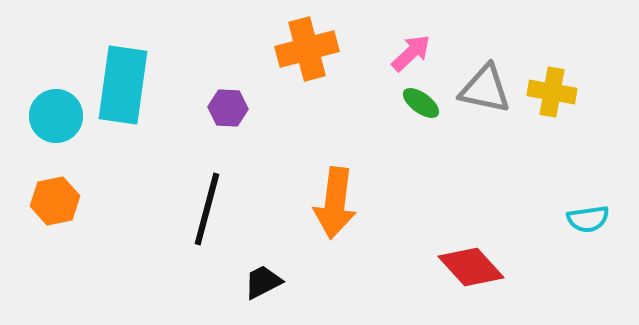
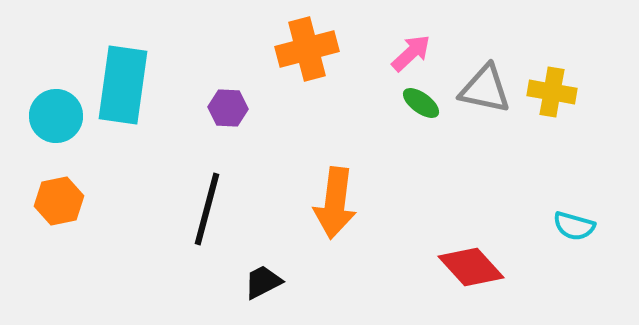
orange hexagon: moved 4 px right
cyan semicircle: moved 14 px left, 7 px down; rotated 24 degrees clockwise
